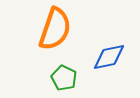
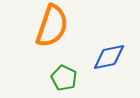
orange semicircle: moved 3 px left, 3 px up
